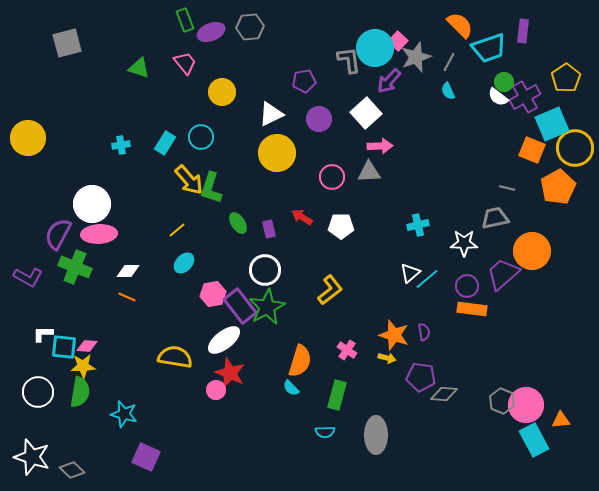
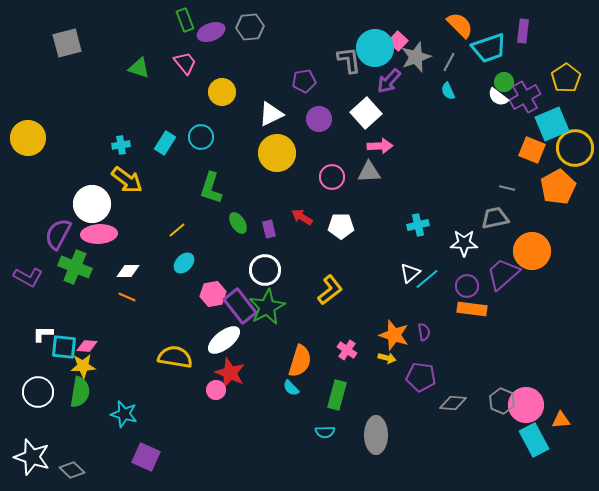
yellow arrow at (189, 180): moved 62 px left; rotated 12 degrees counterclockwise
gray diamond at (444, 394): moved 9 px right, 9 px down
